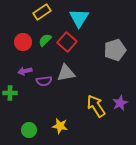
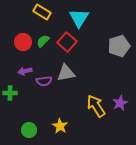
yellow rectangle: rotated 66 degrees clockwise
green semicircle: moved 2 px left, 1 px down
gray pentagon: moved 4 px right, 4 px up
yellow star: rotated 21 degrees clockwise
